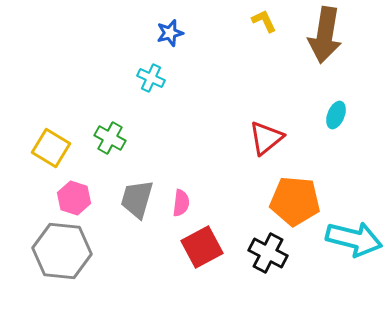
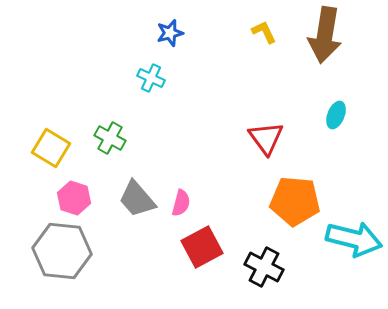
yellow L-shape: moved 11 px down
red triangle: rotated 27 degrees counterclockwise
gray trapezoid: rotated 57 degrees counterclockwise
pink semicircle: rotated 8 degrees clockwise
black cross: moved 4 px left, 14 px down
